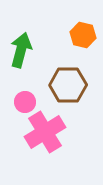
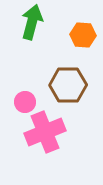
orange hexagon: rotated 10 degrees counterclockwise
green arrow: moved 11 px right, 28 px up
pink cross: rotated 9 degrees clockwise
